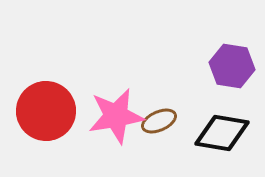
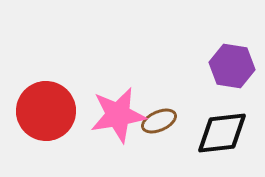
pink star: moved 2 px right, 1 px up
black diamond: rotated 16 degrees counterclockwise
